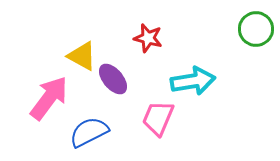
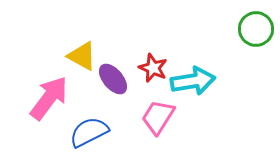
red star: moved 5 px right, 30 px down; rotated 8 degrees clockwise
pink trapezoid: moved 1 px up; rotated 9 degrees clockwise
